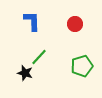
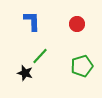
red circle: moved 2 px right
green line: moved 1 px right, 1 px up
